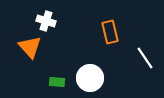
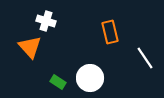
green rectangle: moved 1 px right; rotated 28 degrees clockwise
